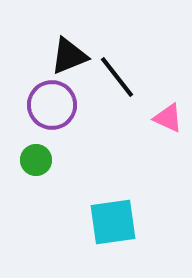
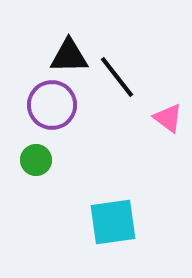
black triangle: rotated 21 degrees clockwise
pink triangle: rotated 12 degrees clockwise
